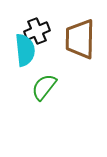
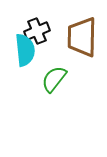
brown trapezoid: moved 2 px right, 2 px up
green semicircle: moved 10 px right, 8 px up
